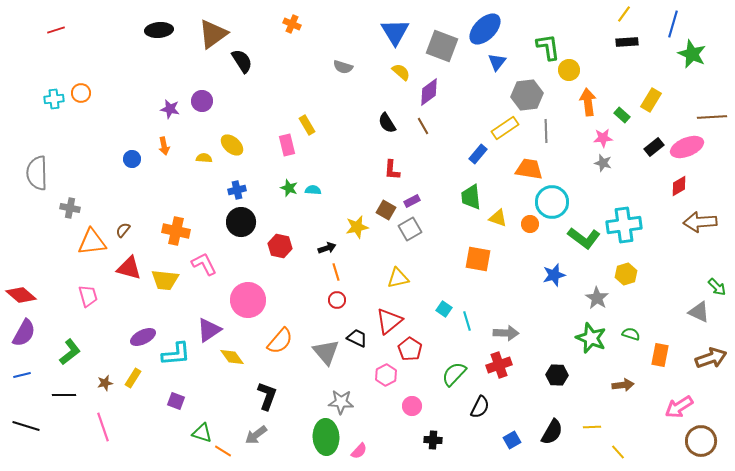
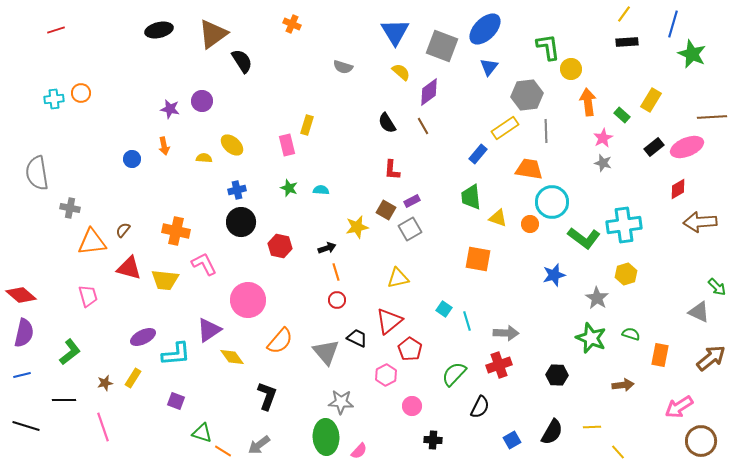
black ellipse at (159, 30): rotated 8 degrees counterclockwise
blue triangle at (497, 62): moved 8 px left, 5 px down
yellow circle at (569, 70): moved 2 px right, 1 px up
yellow rectangle at (307, 125): rotated 48 degrees clockwise
pink star at (603, 138): rotated 24 degrees counterclockwise
gray semicircle at (37, 173): rotated 8 degrees counterclockwise
red diamond at (679, 186): moved 1 px left, 3 px down
cyan semicircle at (313, 190): moved 8 px right
purple semicircle at (24, 333): rotated 16 degrees counterclockwise
brown arrow at (711, 358): rotated 20 degrees counterclockwise
black line at (64, 395): moved 5 px down
gray arrow at (256, 435): moved 3 px right, 10 px down
